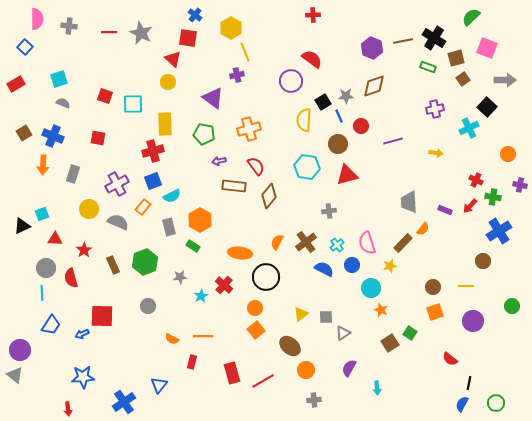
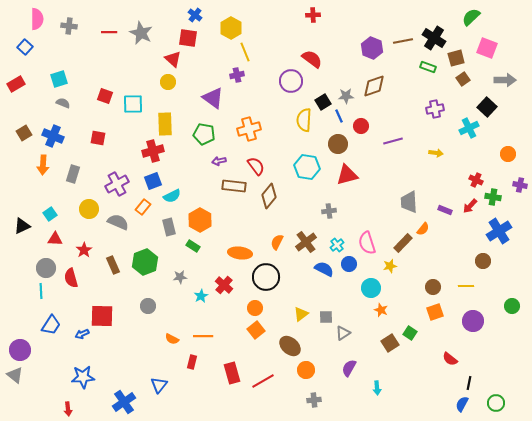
cyan square at (42, 214): moved 8 px right; rotated 16 degrees counterclockwise
blue circle at (352, 265): moved 3 px left, 1 px up
cyan line at (42, 293): moved 1 px left, 2 px up
